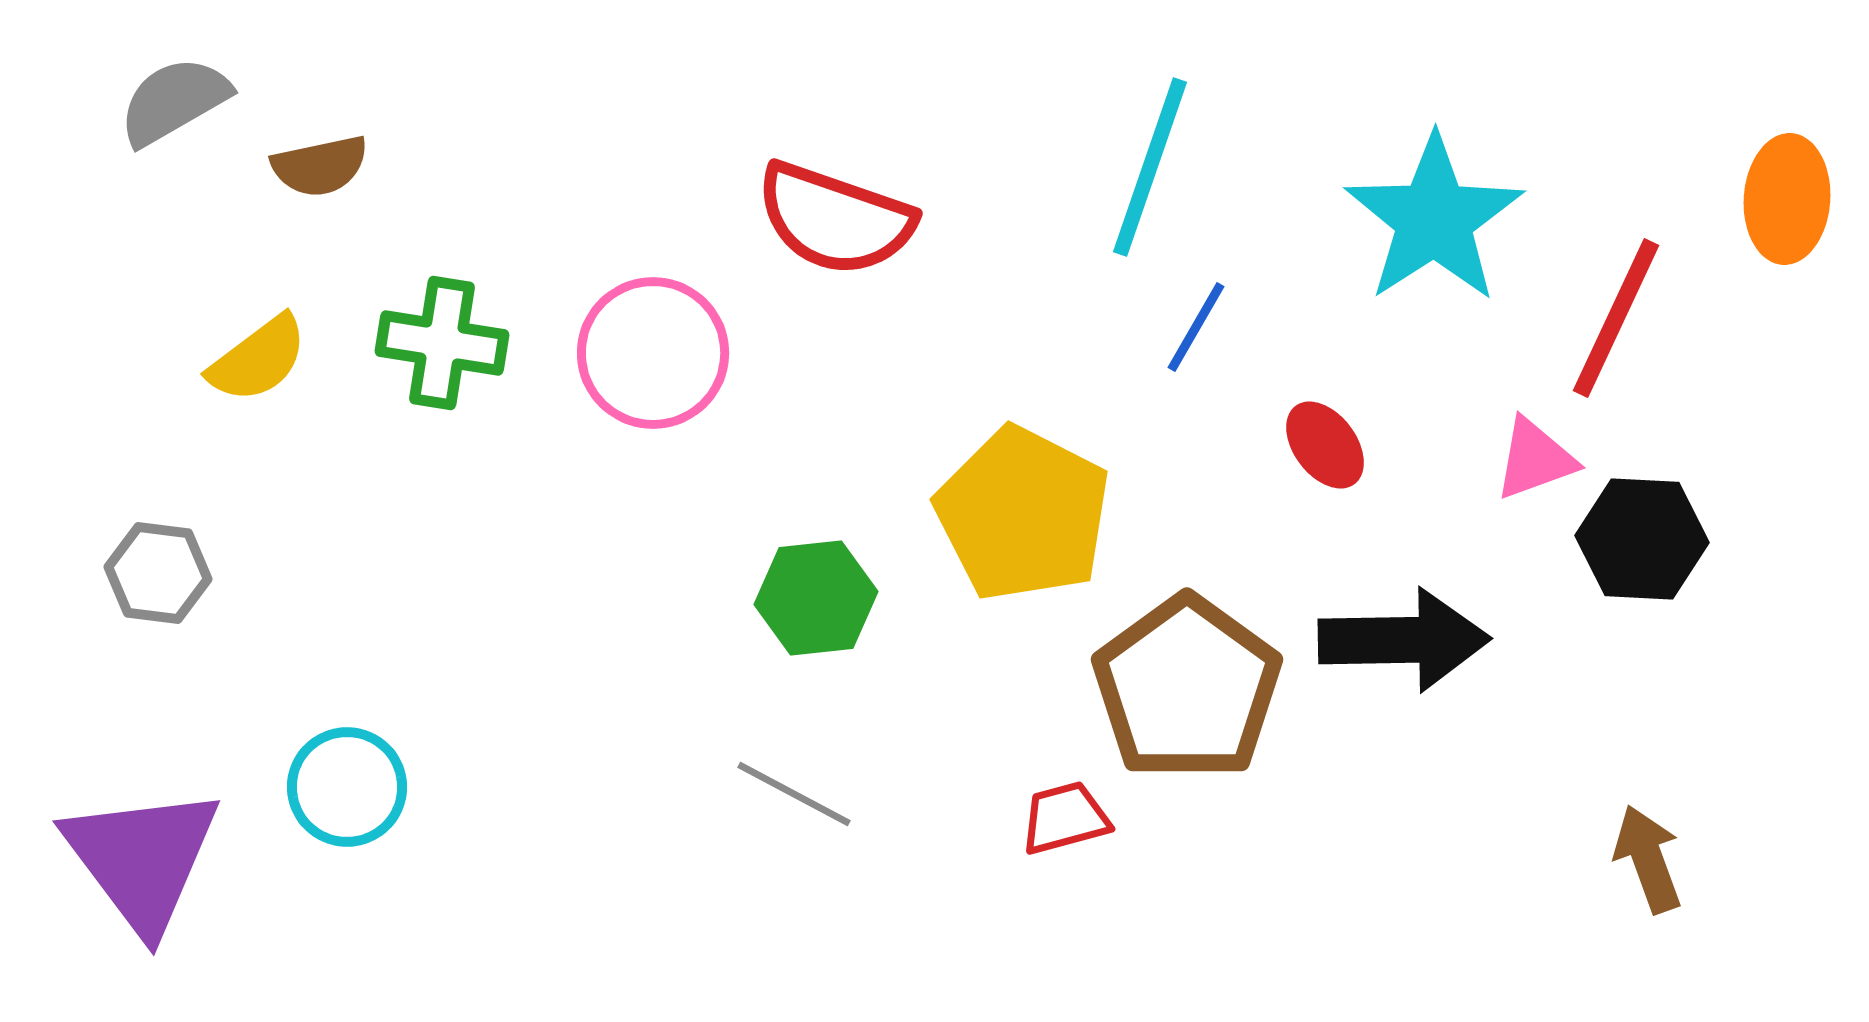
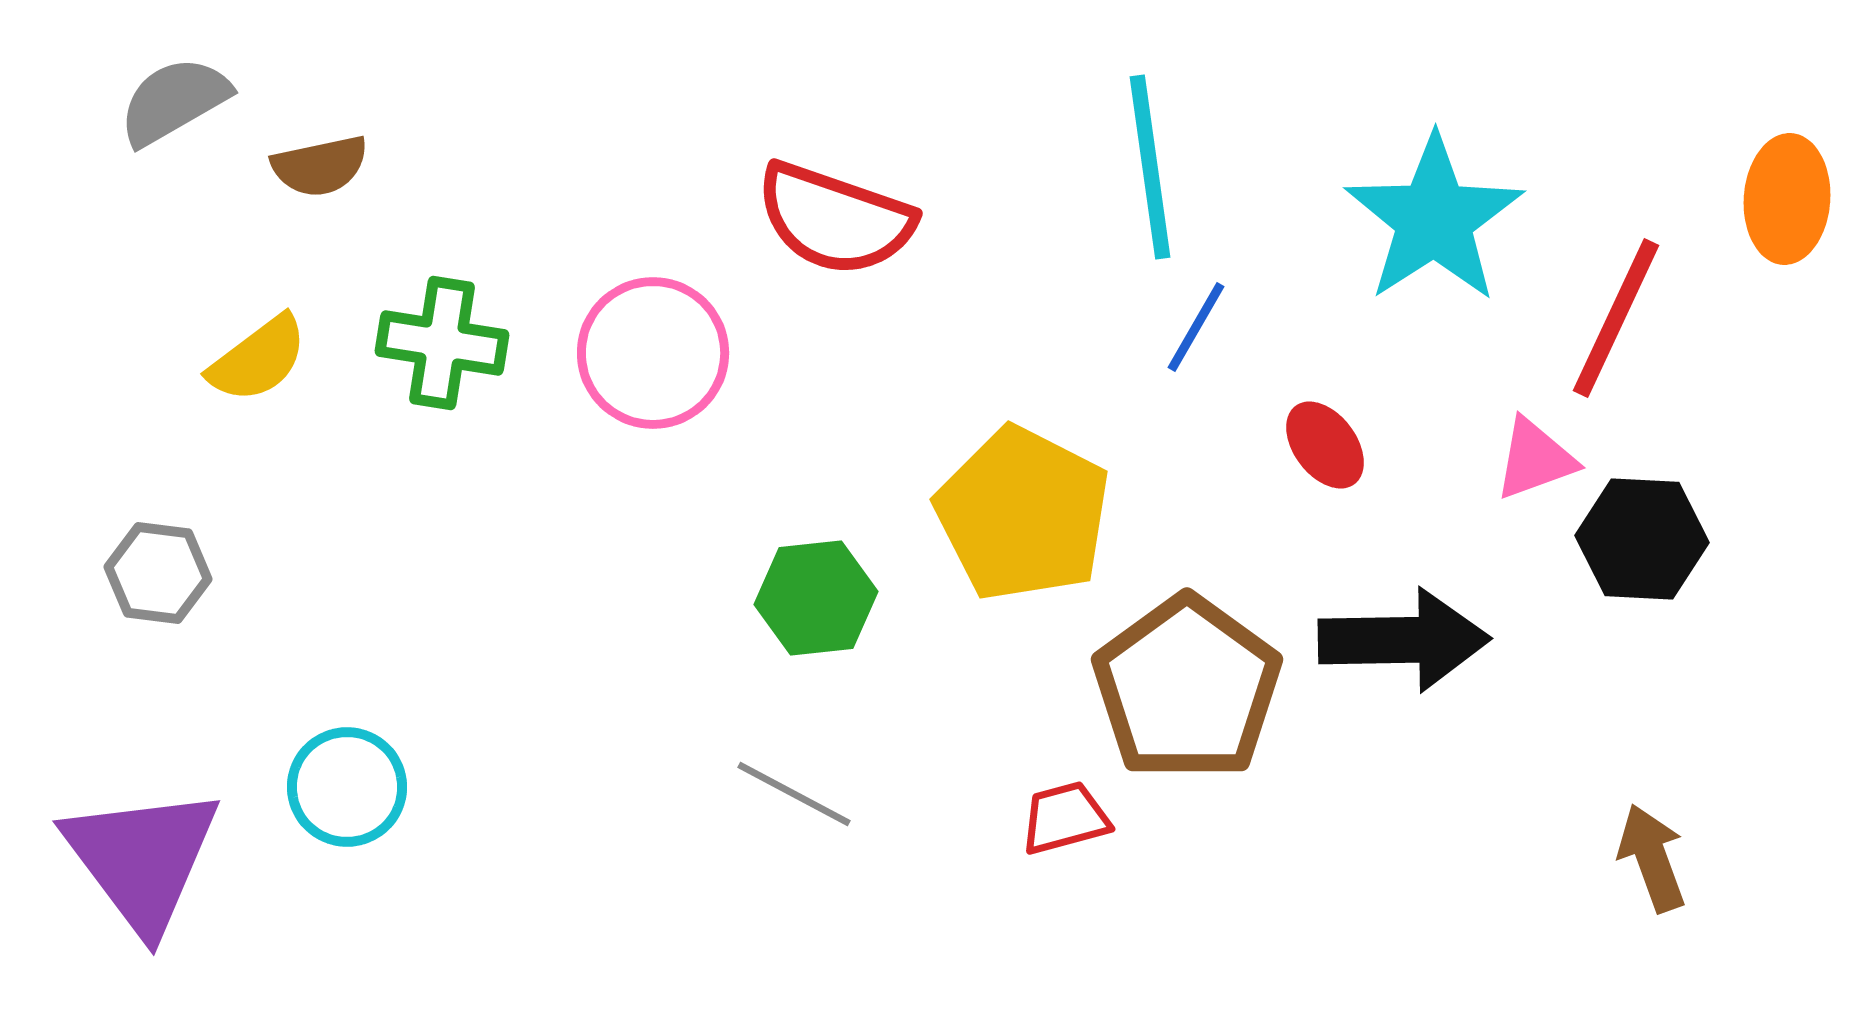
cyan line: rotated 27 degrees counterclockwise
brown arrow: moved 4 px right, 1 px up
